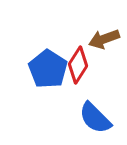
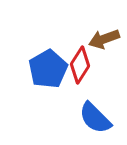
red diamond: moved 2 px right
blue pentagon: rotated 9 degrees clockwise
